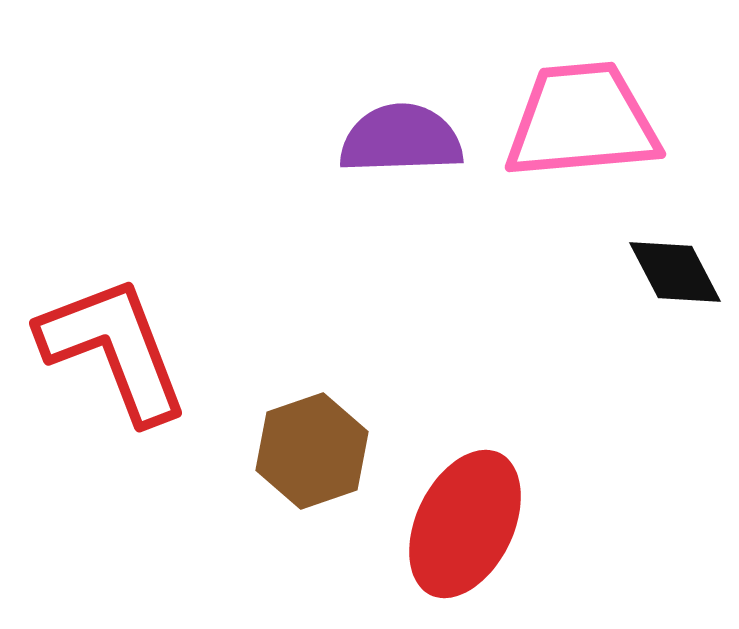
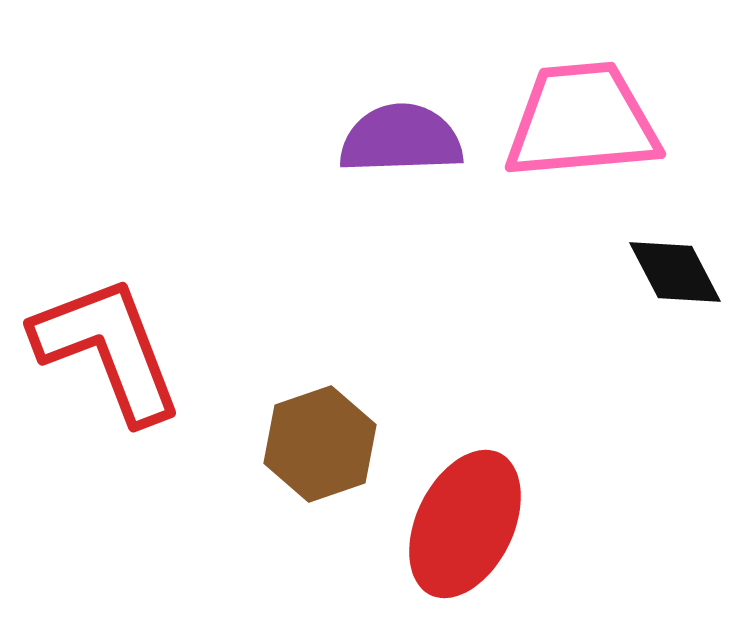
red L-shape: moved 6 px left
brown hexagon: moved 8 px right, 7 px up
